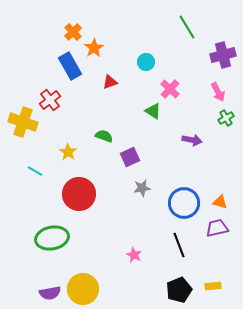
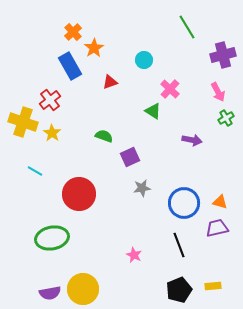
cyan circle: moved 2 px left, 2 px up
yellow star: moved 16 px left, 19 px up
